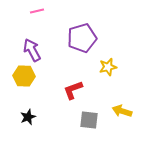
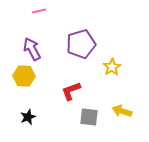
pink line: moved 2 px right
purple pentagon: moved 1 px left, 6 px down
purple arrow: moved 1 px up
yellow star: moved 4 px right; rotated 18 degrees counterclockwise
red L-shape: moved 2 px left, 1 px down
gray square: moved 3 px up
